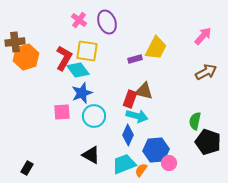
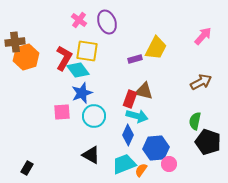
brown arrow: moved 5 px left, 10 px down
blue hexagon: moved 2 px up
pink circle: moved 1 px down
